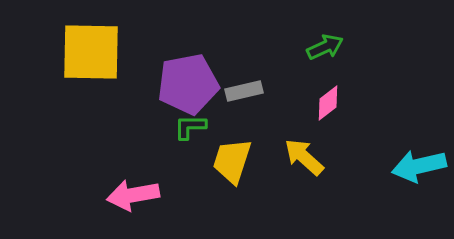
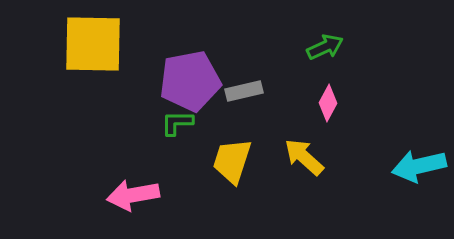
yellow square: moved 2 px right, 8 px up
purple pentagon: moved 2 px right, 3 px up
pink diamond: rotated 24 degrees counterclockwise
green L-shape: moved 13 px left, 4 px up
